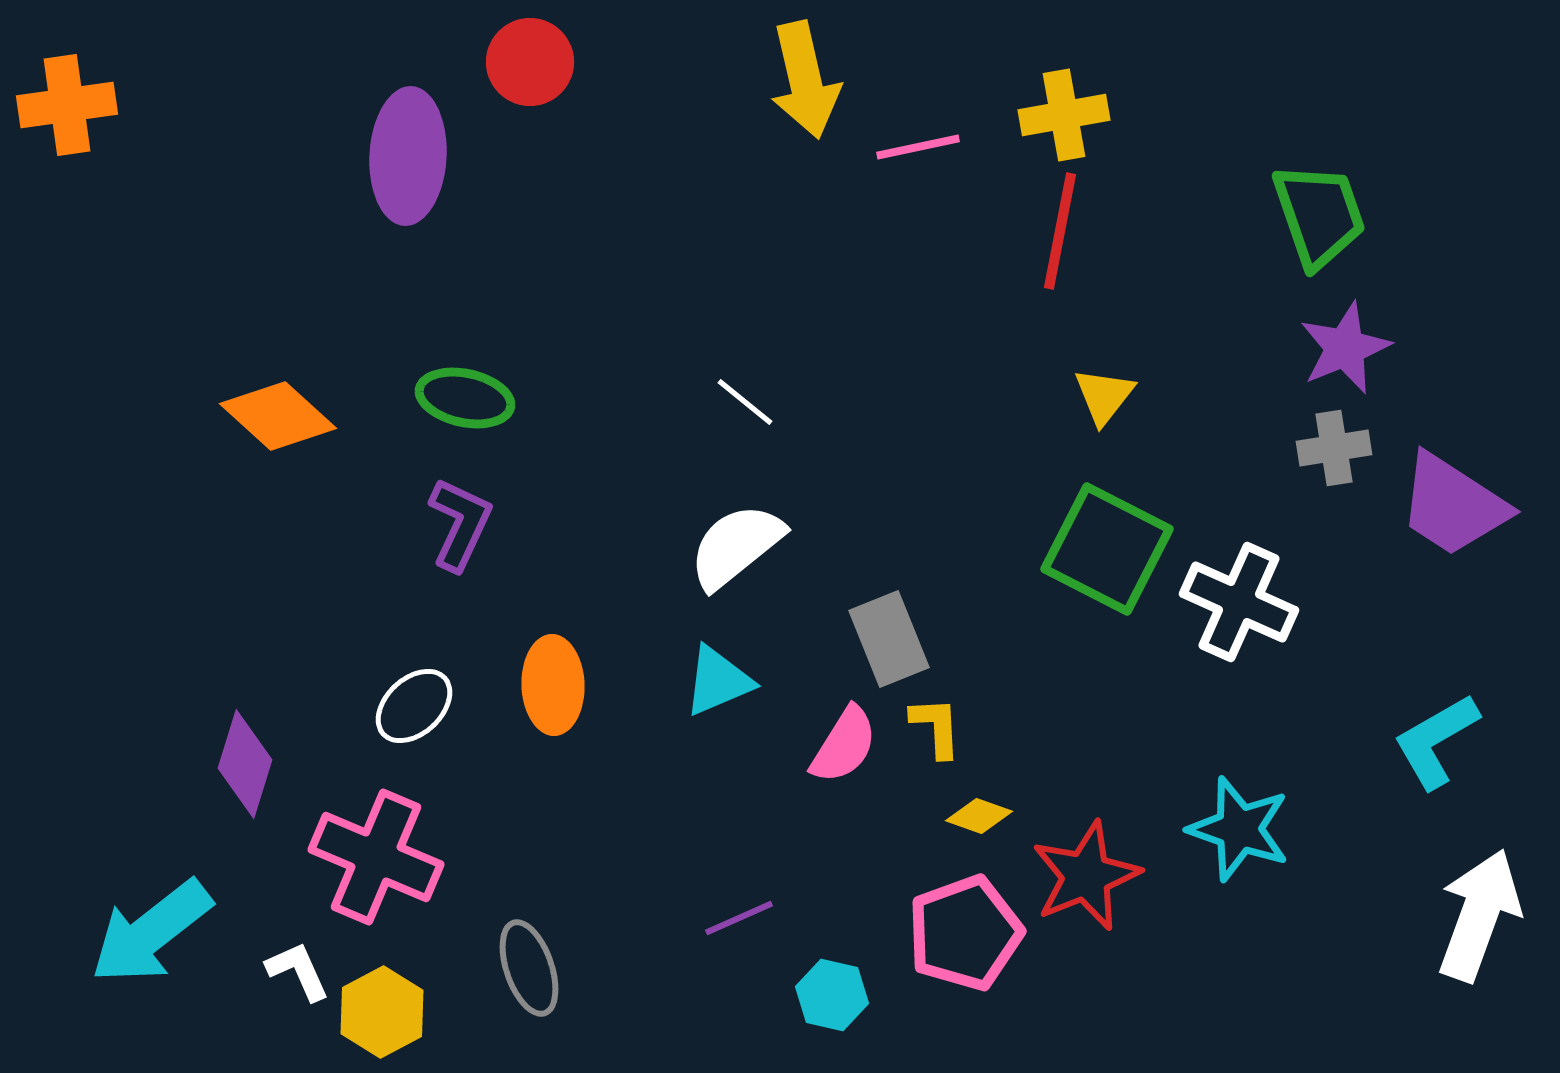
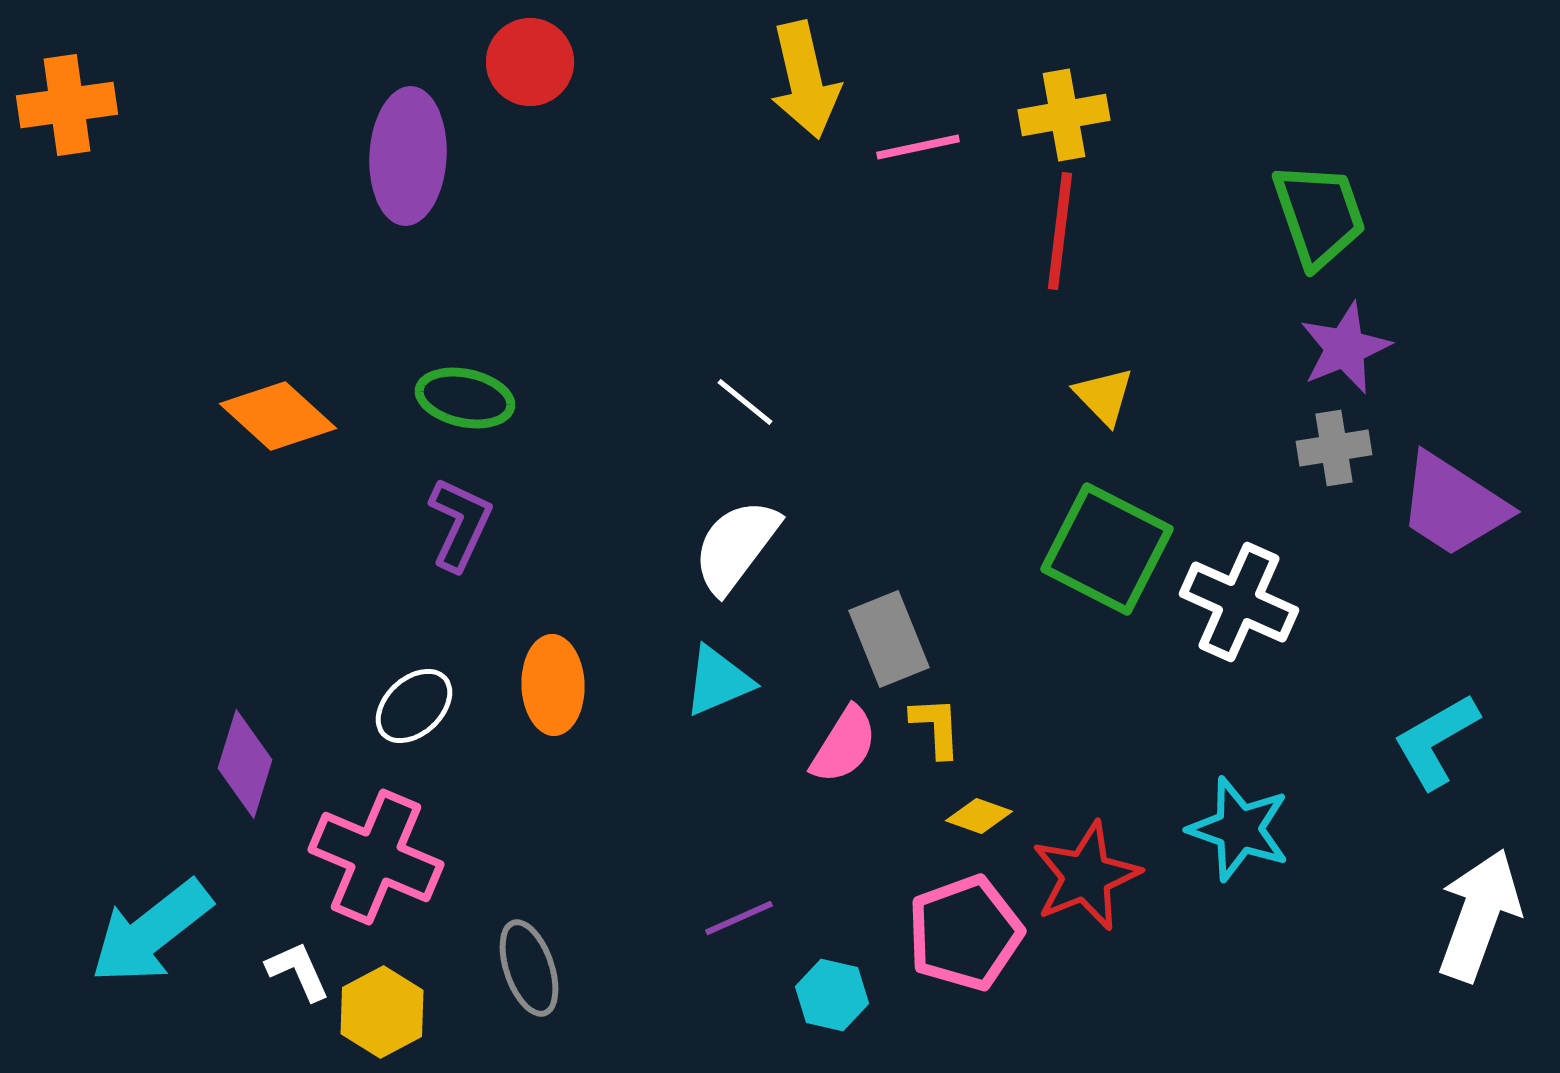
red line: rotated 4 degrees counterclockwise
yellow triangle: rotated 22 degrees counterclockwise
white semicircle: rotated 14 degrees counterclockwise
